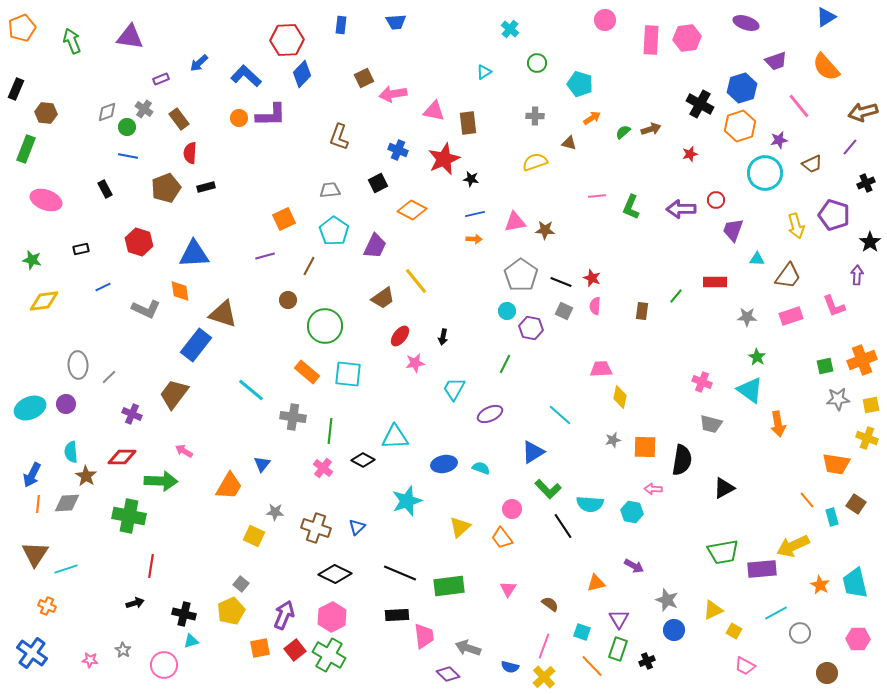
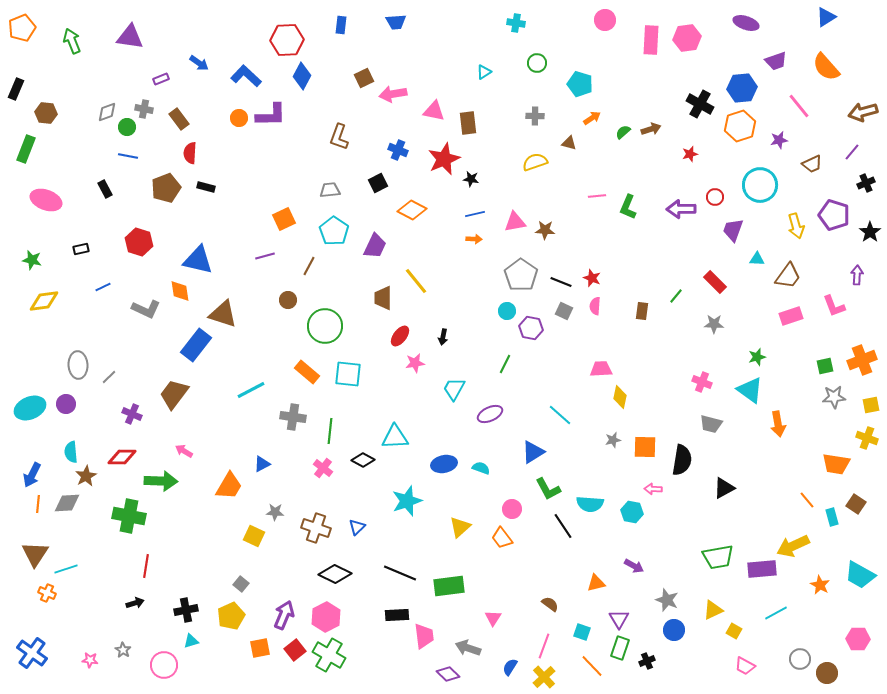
cyan cross at (510, 29): moved 6 px right, 6 px up; rotated 30 degrees counterclockwise
blue arrow at (199, 63): rotated 102 degrees counterclockwise
blue diamond at (302, 74): moved 2 px down; rotated 16 degrees counterclockwise
blue hexagon at (742, 88): rotated 12 degrees clockwise
gray cross at (144, 109): rotated 24 degrees counterclockwise
purple line at (850, 147): moved 2 px right, 5 px down
cyan circle at (765, 173): moved 5 px left, 12 px down
black rectangle at (206, 187): rotated 30 degrees clockwise
red circle at (716, 200): moved 1 px left, 3 px up
green L-shape at (631, 207): moved 3 px left
black star at (870, 242): moved 10 px up
blue triangle at (194, 254): moved 4 px right, 6 px down; rotated 16 degrees clockwise
red rectangle at (715, 282): rotated 45 degrees clockwise
brown trapezoid at (383, 298): rotated 125 degrees clockwise
gray star at (747, 317): moved 33 px left, 7 px down
green star at (757, 357): rotated 24 degrees clockwise
cyan line at (251, 390): rotated 68 degrees counterclockwise
gray star at (838, 399): moved 4 px left, 2 px up
blue triangle at (262, 464): rotated 24 degrees clockwise
brown star at (86, 476): rotated 10 degrees clockwise
green L-shape at (548, 489): rotated 16 degrees clockwise
green trapezoid at (723, 552): moved 5 px left, 5 px down
red line at (151, 566): moved 5 px left
cyan trapezoid at (855, 583): moved 5 px right, 8 px up; rotated 48 degrees counterclockwise
pink triangle at (508, 589): moved 15 px left, 29 px down
orange cross at (47, 606): moved 13 px up
yellow pentagon at (231, 611): moved 5 px down
black cross at (184, 614): moved 2 px right, 4 px up; rotated 25 degrees counterclockwise
pink hexagon at (332, 617): moved 6 px left
gray circle at (800, 633): moved 26 px down
green rectangle at (618, 649): moved 2 px right, 1 px up
blue semicircle at (510, 667): rotated 108 degrees clockwise
